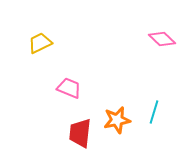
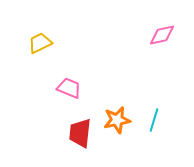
pink diamond: moved 4 px up; rotated 56 degrees counterclockwise
cyan line: moved 8 px down
